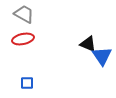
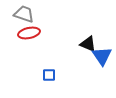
gray trapezoid: rotated 10 degrees counterclockwise
red ellipse: moved 6 px right, 6 px up
blue square: moved 22 px right, 8 px up
